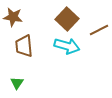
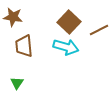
brown square: moved 2 px right, 3 px down
cyan arrow: moved 1 px left, 1 px down
